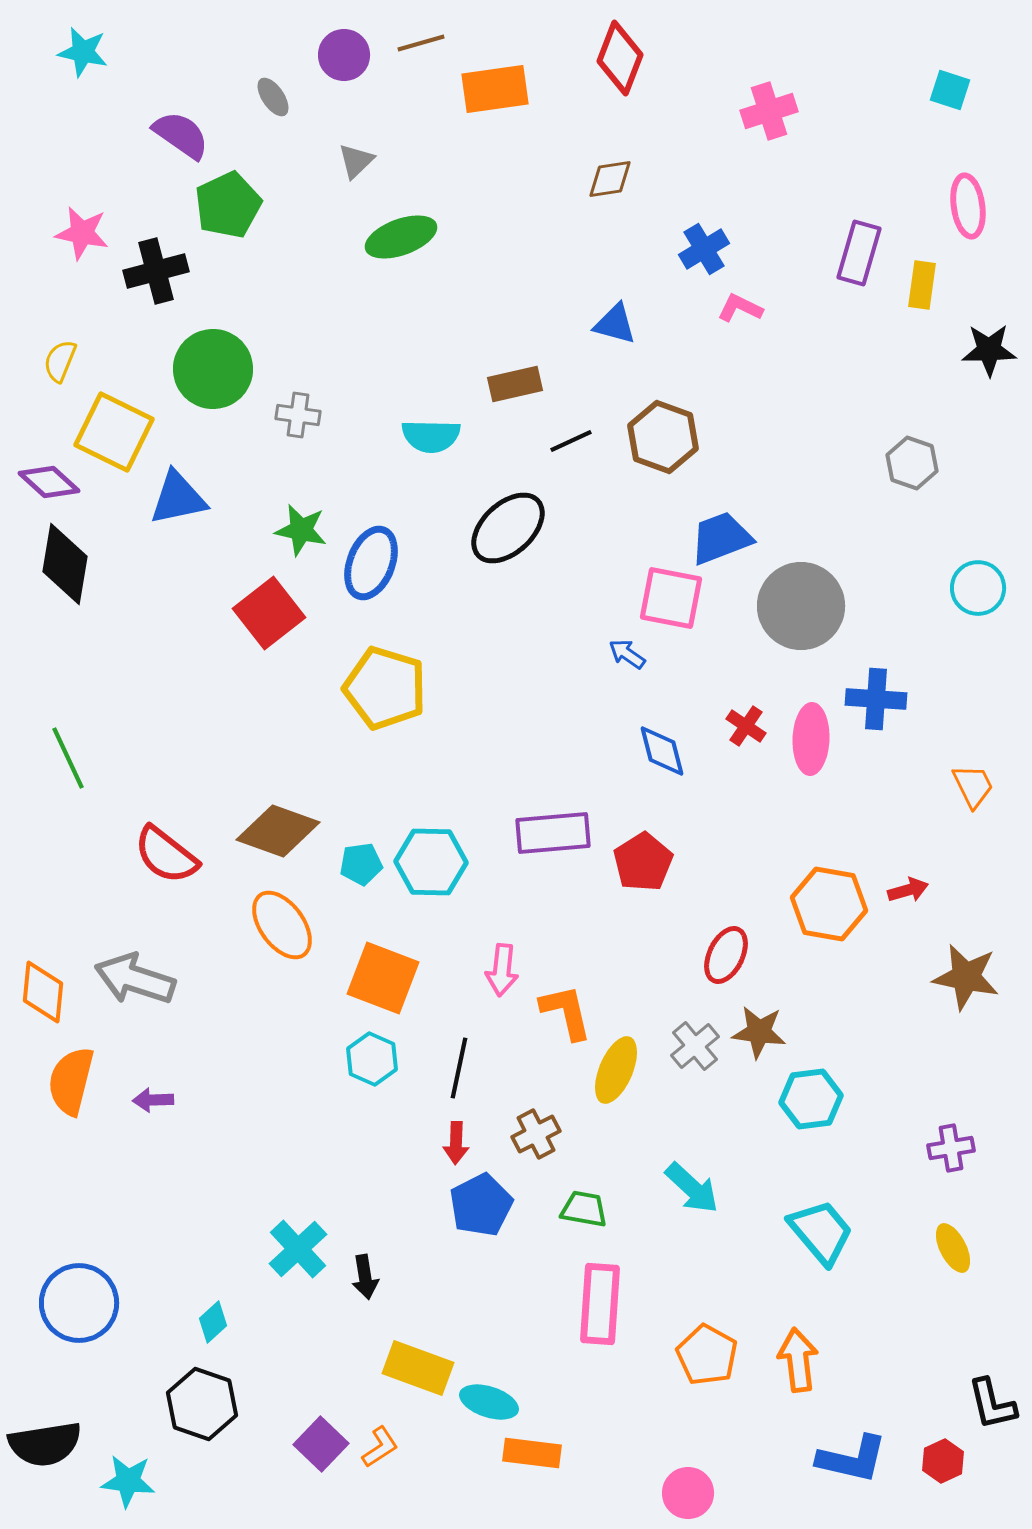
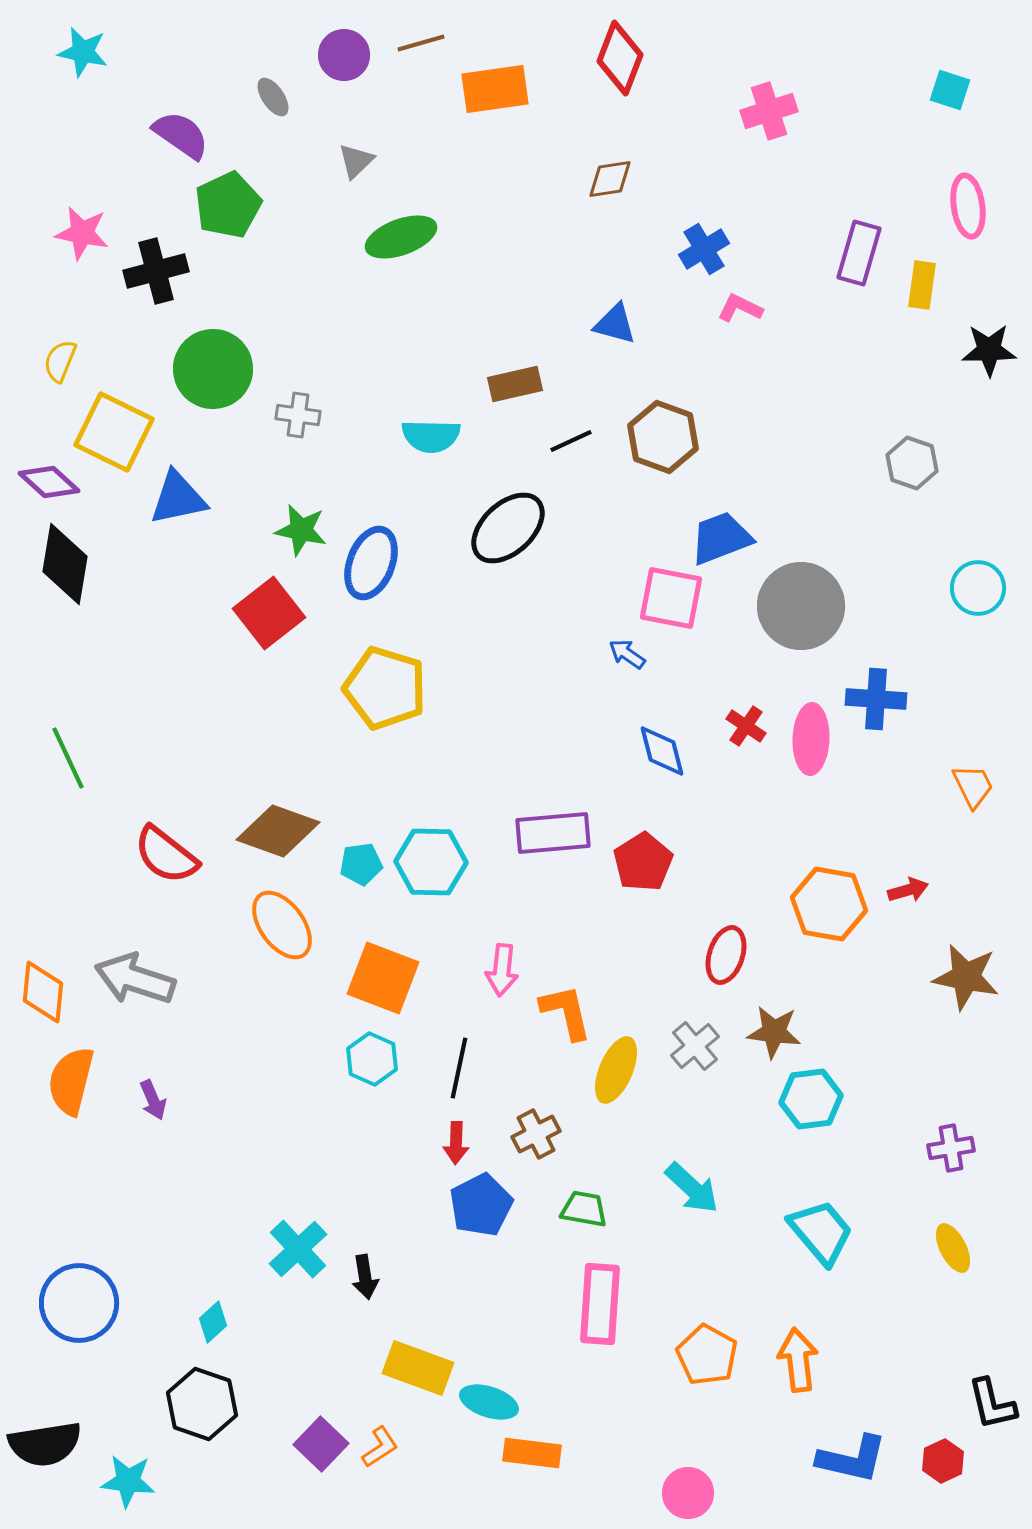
red ellipse at (726, 955): rotated 8 degrees counterclockwise
brown star at (759, 1032): moved 15 px right
purple arrow at (153, 1100): rotated 111 degrees counterclockwise
